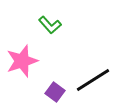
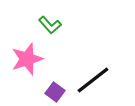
pink star: moved 5 px right, 2 px up
black line: rotated 6 degrees counterclockwise
